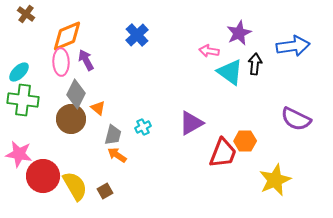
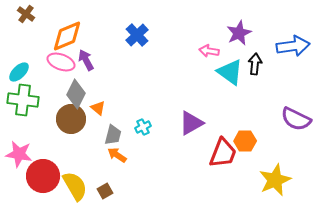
pink ellipse: rotated 68 degrees counterclockwise
